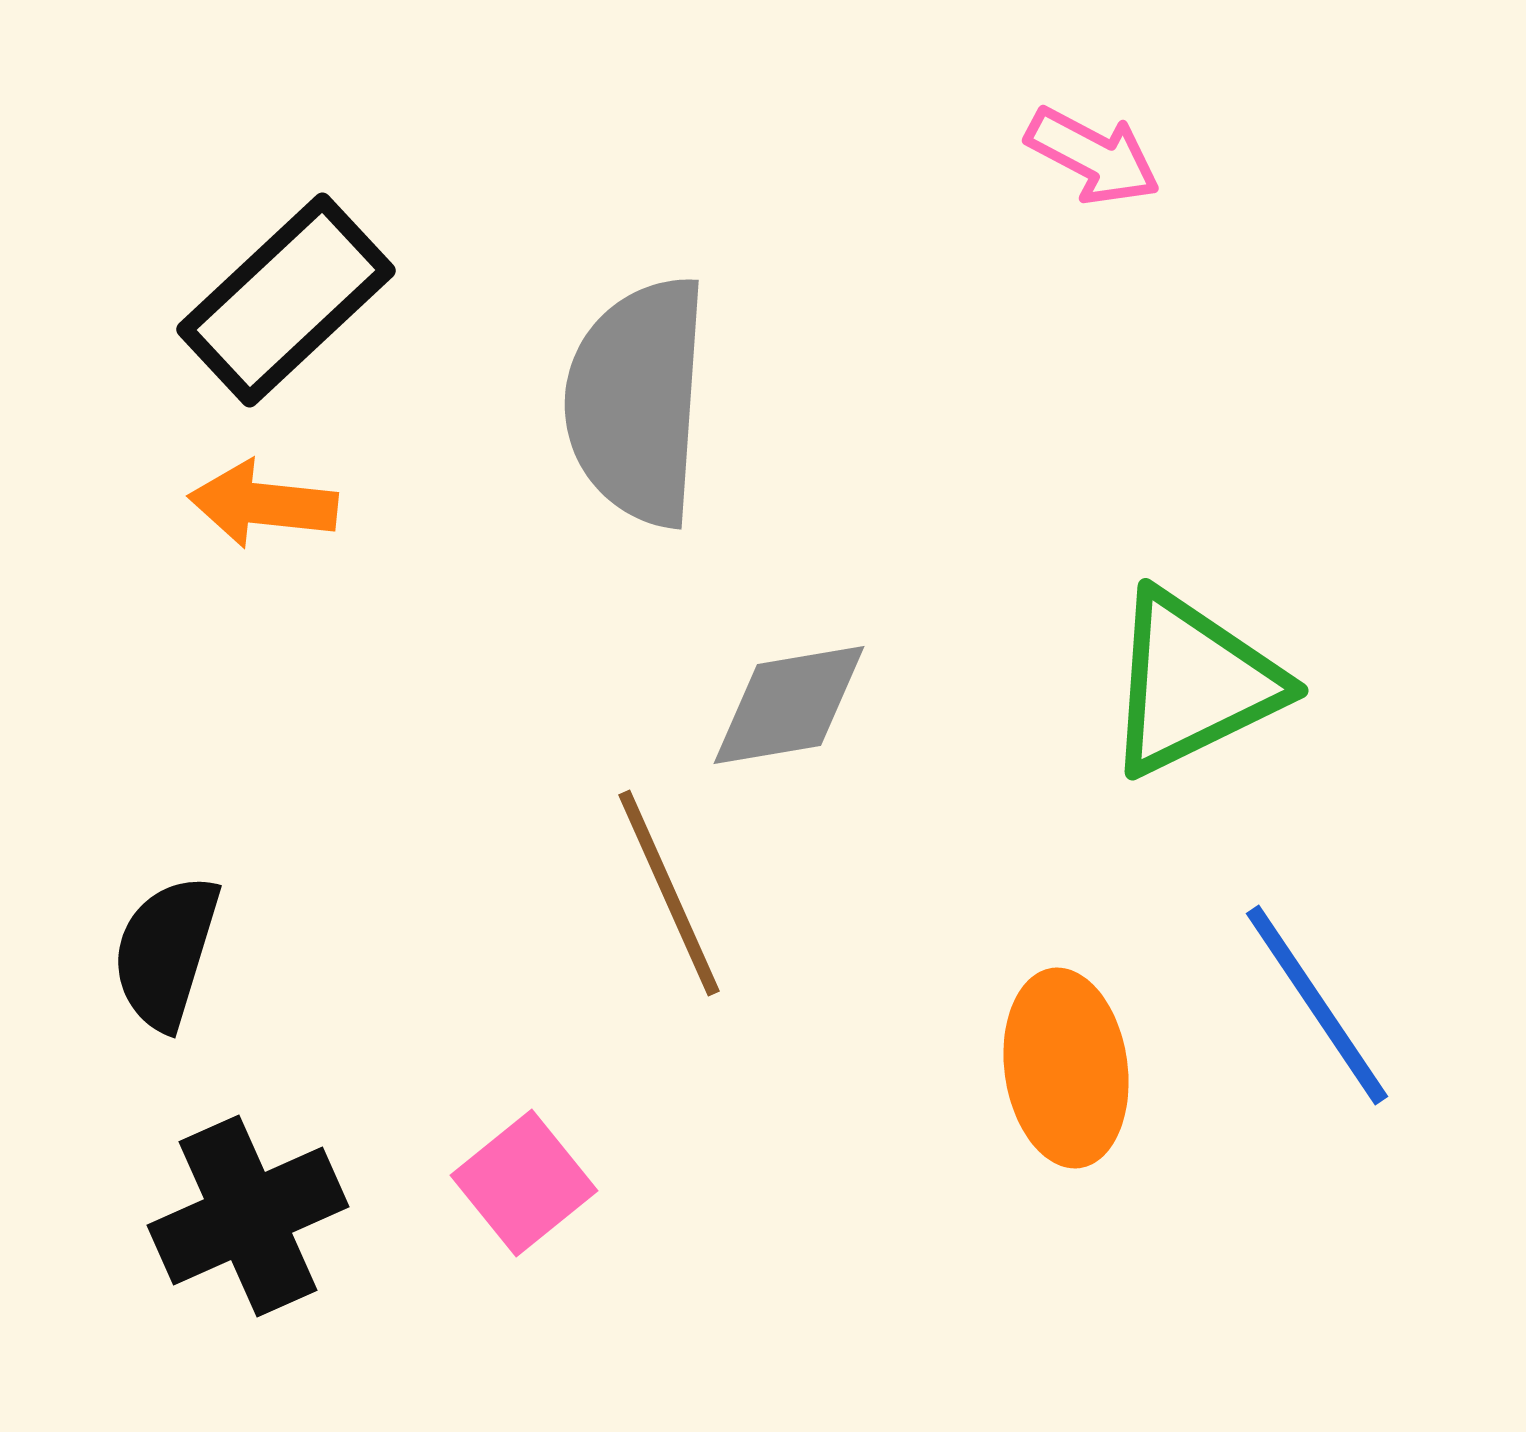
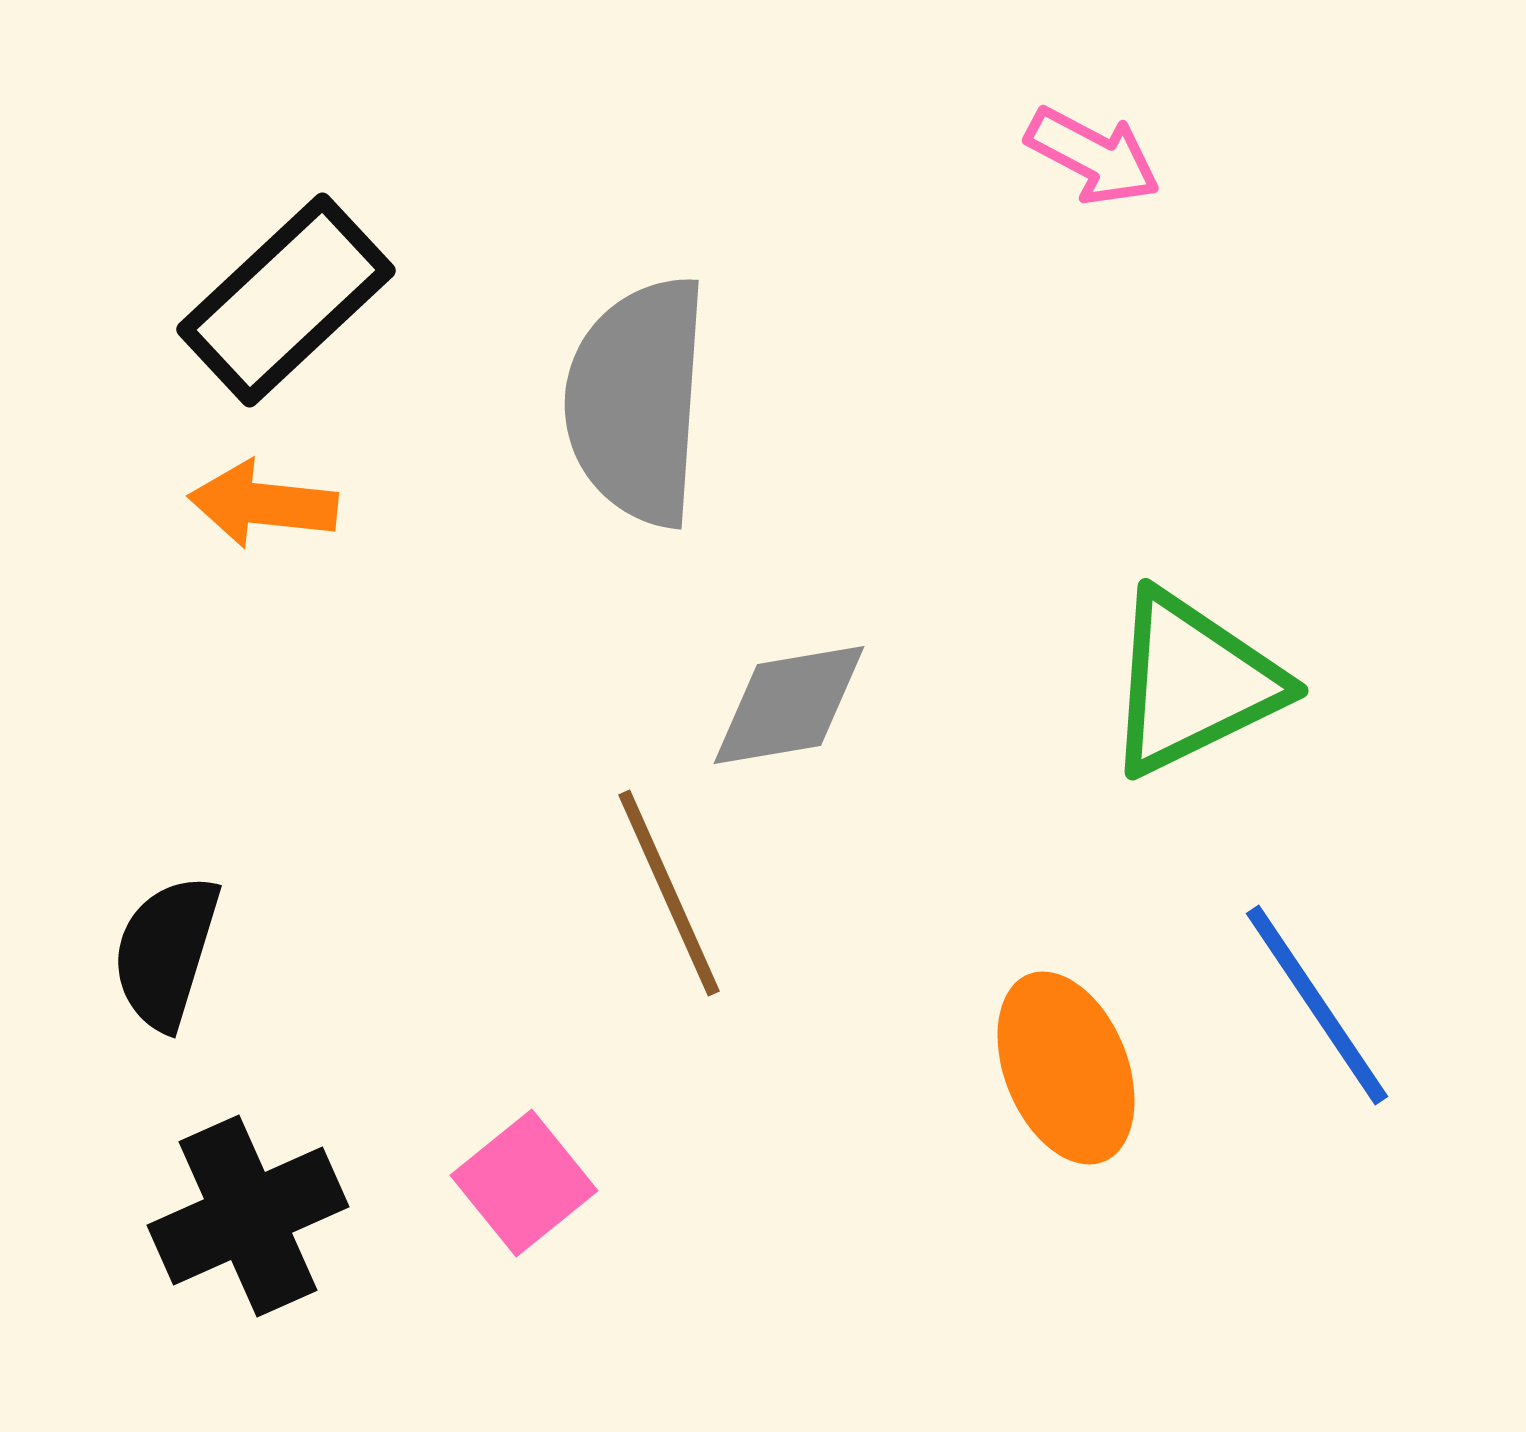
orange ellipse: rotated 14 degrees counterclockwise
